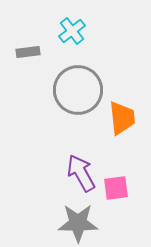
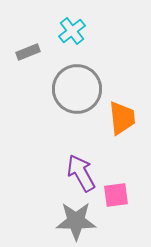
gray rectangle: rotated 15 degrees counterclockwise
gray circle: moved 1 px left, 1 px up
pink square: moved 7 px down
gray star: moved 2 px left, 2 px up
